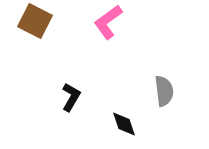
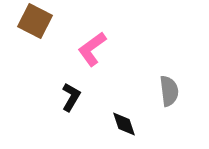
pink L-shape: moved 16 px left, 27 px down
gray semicircle: moved 5 px right
